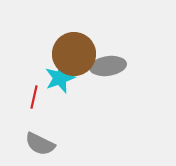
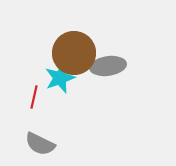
brown circle: moved 1 px up
